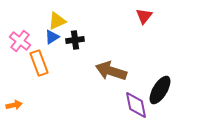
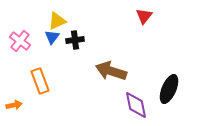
blue triangle: rotated 21 degrees counterclockwise
orange rectangle: moved 1 px right, 18 px down
black ellipse: moved 9 px right, 1 px up; rotated 8 degrees counterclockwise
